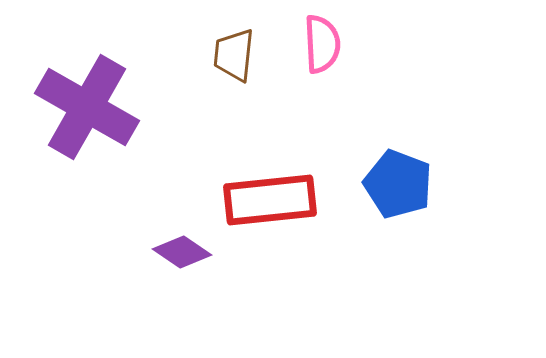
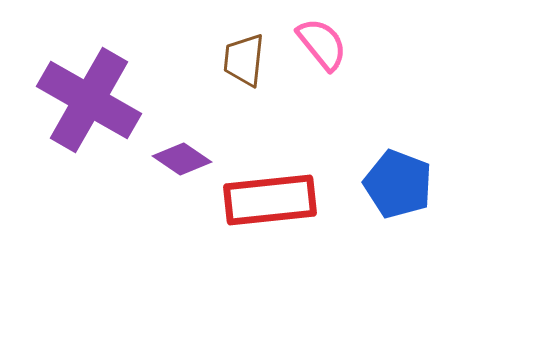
pink semicircle: rotated 36 degrees counterclockwise
brown trapezoid: moved 10 px right, 5 px down
purple cross: moved 2 px right, 7 px up
purple diamond: moved 93 px up
